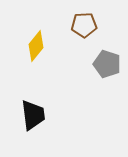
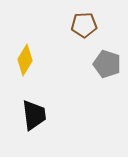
yellow diamond: moved 11 px left, 14 px down; rotated 8 degrees counterclockwise
black trapezoid: moved 1 px right
